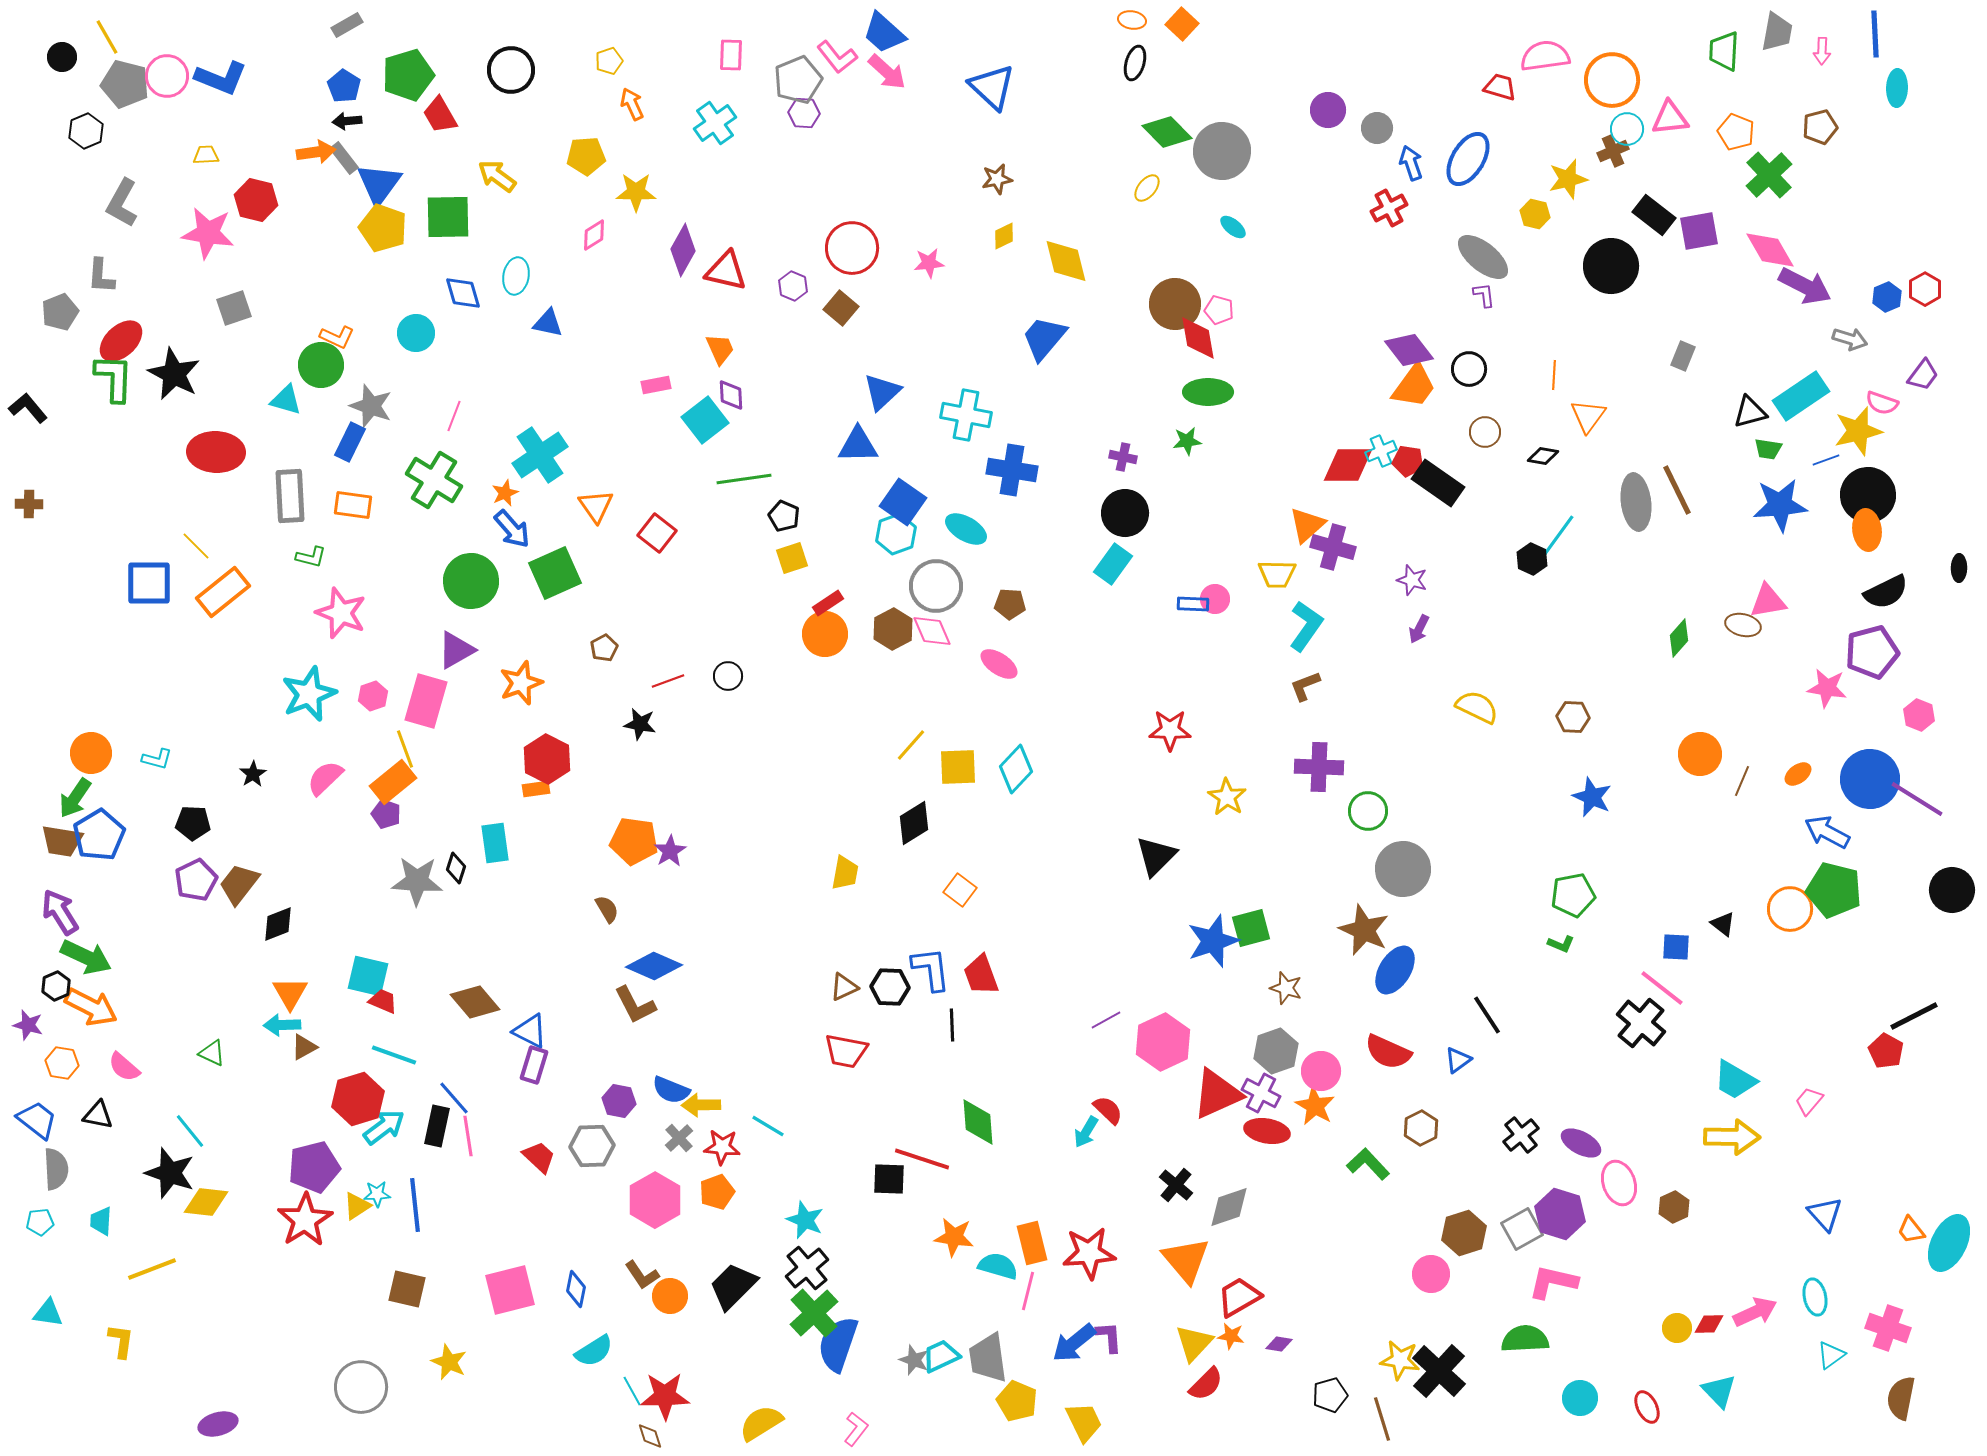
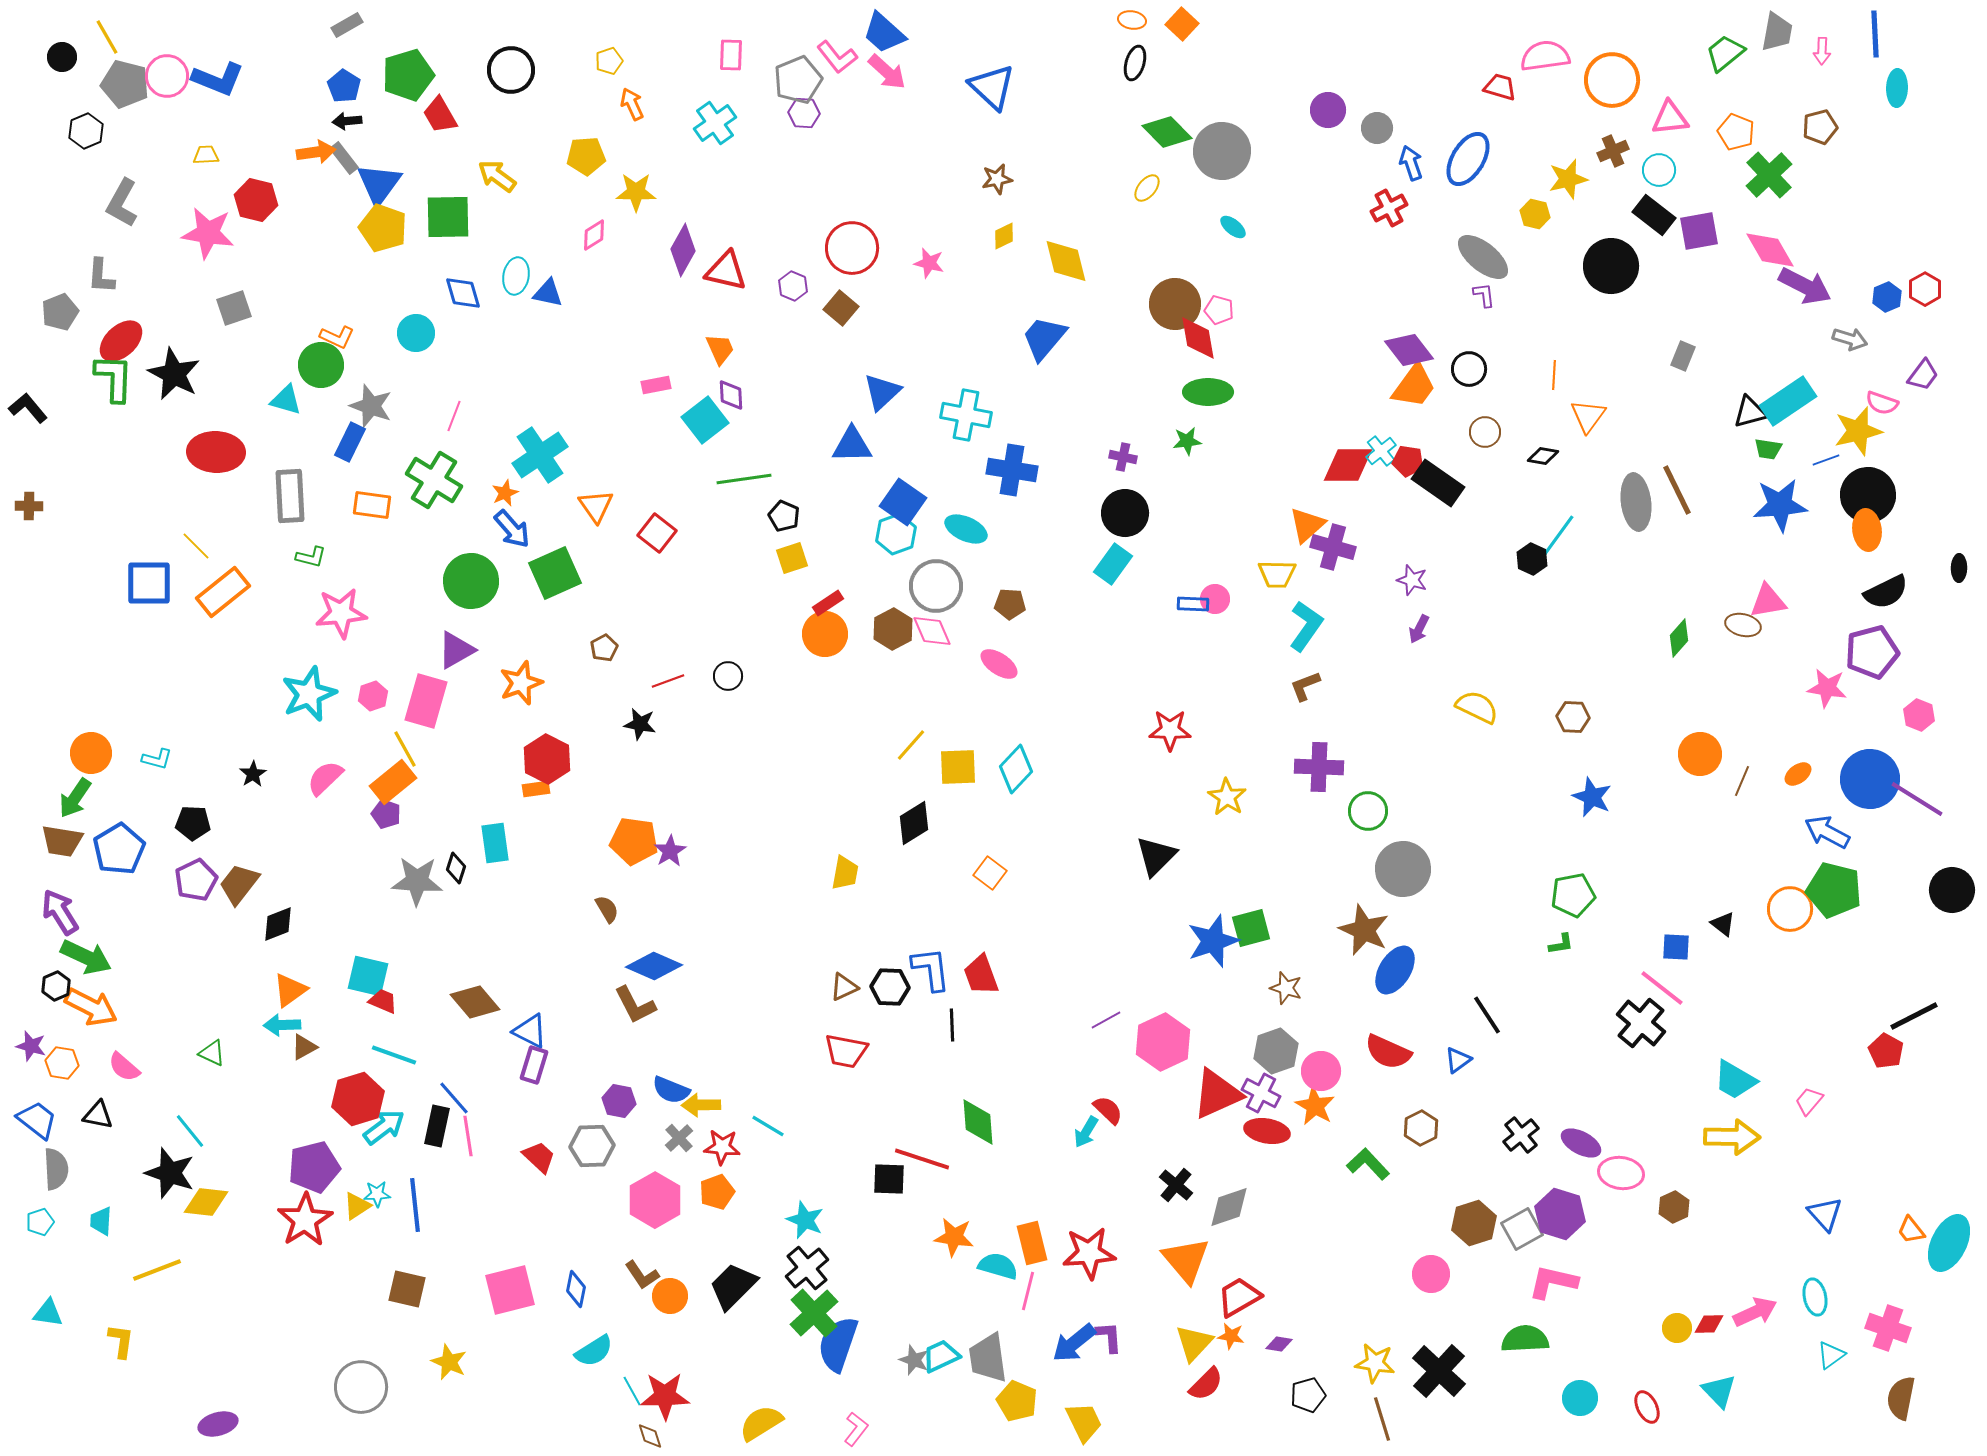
green trapezoid at (1724, 51): moved 1 px right, 2 px down; rotated 48 degrees clockwise
blue L-shape at (221, 78): moved 3 px left, 1 px down
cyan circle at (1627, 129): moved 32 px right, 41 px down
pink star at (929, 263): rotated 20 degrees clockwise
blue triangle at (548, 323): moved 30 px up
cyan rectangle at (1801, 396): moved 13 px left, 5 px down
blue triangle at (858, 445): moved 6 px left
cyan cross at (1381, 451): rotated 16 degrees counterclockwise
brown cross at (29, 504): moved 2 px down
orange rectangle at (353, 505): moved 19 px right
cyan ellipse at (966, 529): rotated 6 degrees counterclockwise
pink star at (341, 613): rotated 27 degrees counterclockwise
yellow line at (405, 749): rotated 9 degrees counterclockwise
blue pentagon at (99, 835): moved 20 px right, 14 px down
orange square at (960, 890): moved 30 px right, 17 px up
green L-shape at (1561, 944): rotated 32 degrees counterclockwise
orange triangle at (290, 993): moved 3 px up; rotated 24 degrees clockwise
purple star at (28, 1025): moved 3 px right, 21 px down
pink ellipse at (1619, 1183): moved 2 px right, 10 px up; rotated 63 degrees counterclockwise
cyan pentagon at (40, 1222): rotated 12 degrees counterclockwise
brown hexagon at (1464, 1233): moved 10 px right, 10 px up
yellow line at (152, 1269): moved 5 px right, 1 px down
yellow star at (1400, 1360): moved 25 px left, 3 px down
black pentagon at (1330, 1395): moved 22 px left
